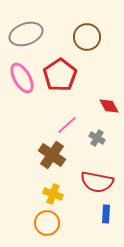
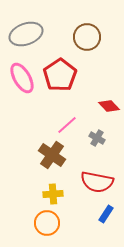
red diamond: rotated 15 degrees counterclockwise
yellow cross: rotated 24 degrees counterclockwise
blue rectangle: rotated 30 degrees clockwise
